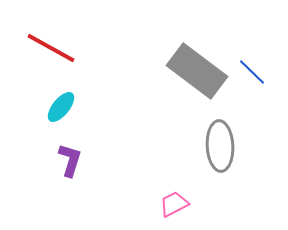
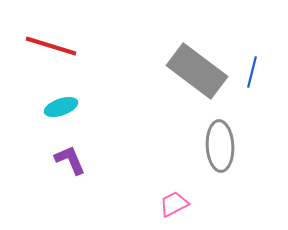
red line: moved 2 px up; rotated 12 degrees counterclockwise
blue line: rotated 60 degrees clockwise
cyan ellipse: rotated 32 degrees clockwise
purple L-shape: rotated 40 degrees counterclockwise
